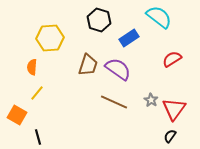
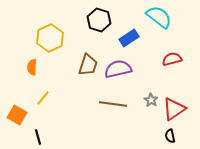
yellow hexagon: rotated 20 degrees counterclockwise
red semicircle: rotated 18 degrees clockwise
purple semicircle: rotated 48 degrees counterclockwise
yellow line: moved 6 px right, 5 px down
brown line: moved 1 px left, 2 px down; rotated 16 degrees counterclockwise
red triangle: rotated 20 degrees clockwise
black semicircle: rotated 48 degrees counterclockwise
